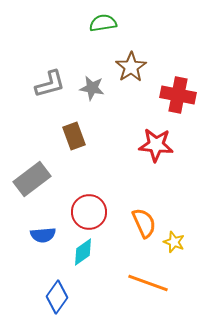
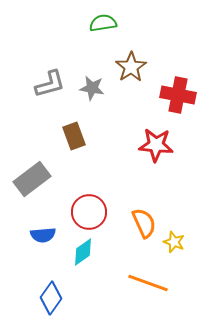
blue diamond: moved 6 px left, 1 px down
